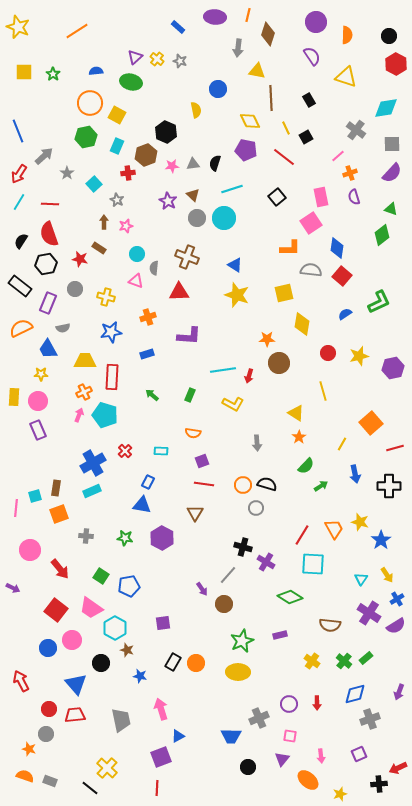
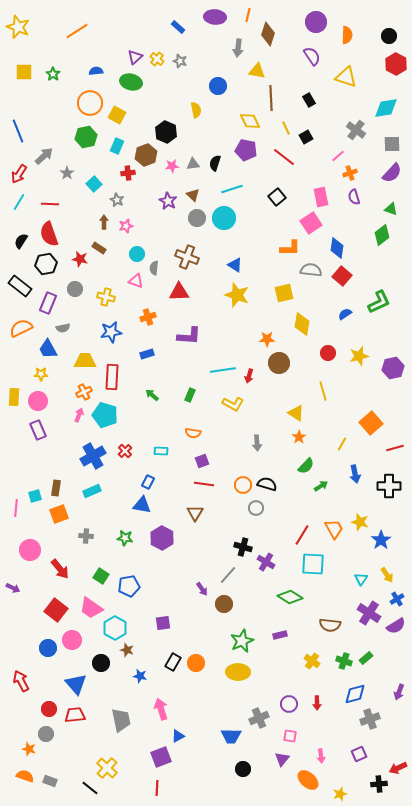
blue circle at (218, 89): moved 3 px up
blue cross at (93, 463): moved 7 px up
green cross at (344, 661): rotated 21 degrees counterclockwise
black circle at (248, 767): moved 5 px left, 2 px down
